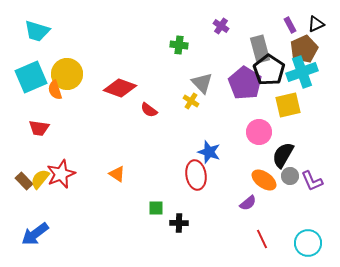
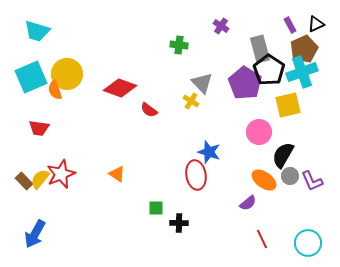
blue arrow: rotated 24 degrees counterclockwise
